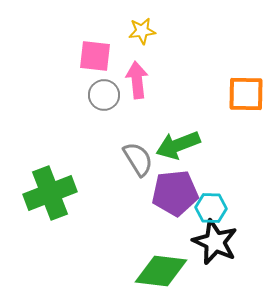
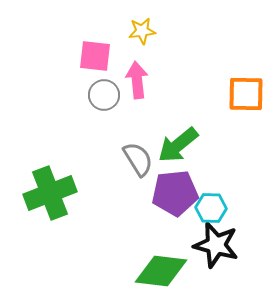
green arrow: rotated 18 degrees counterclockwise
black star: moved 1 px right, 3 px down; rotated 9 degrees counterclockwise
